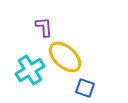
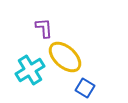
purple L-shape: moved 1 px down
blue square: rotated 12 degrees clockwise
